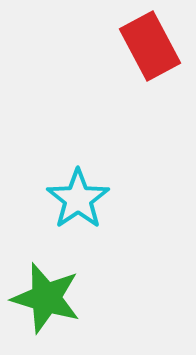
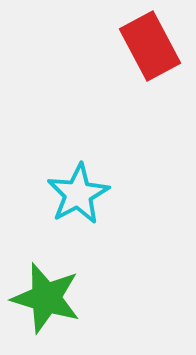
cyan star: moved 5 px up; rotated 6 degrees clockwise
